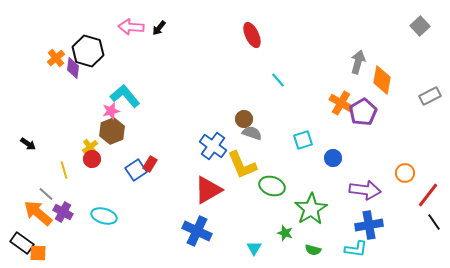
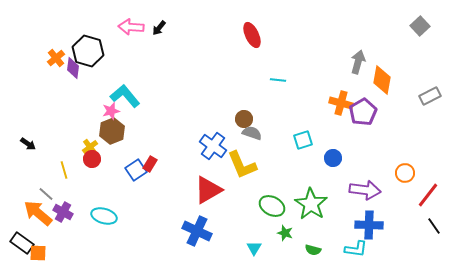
cyan line at (278, 80): rotated 42 degrees counterclockwise
orange cross at (341, 103): rotated 15 degrees counterclockwise
green ellipse at (272, 186): moved 20 px down; rotated 10 degrees clockwise
green star at (311, 209): moved 5 px up; rotated 8 degrees counterclockwise
black line at (434, 222): moved 4 px down
blue cross at (369, 225): rotated 12 degrees clockwise
